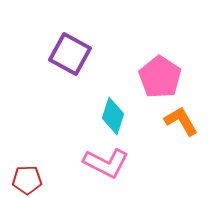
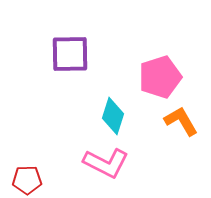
purple square: rotated 30 degrees counterclockwise
pink pentagon: rotated 21 degrees clockwise
